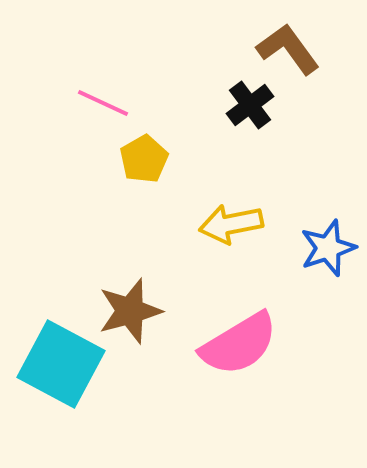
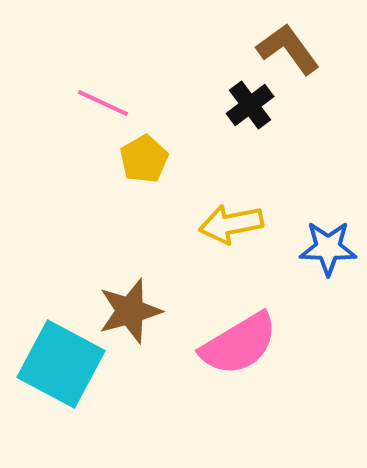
blue star: rotated 20 degrees clockwise
